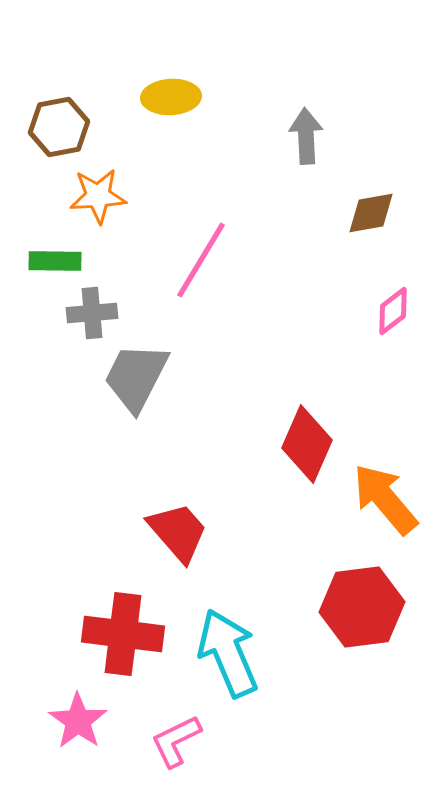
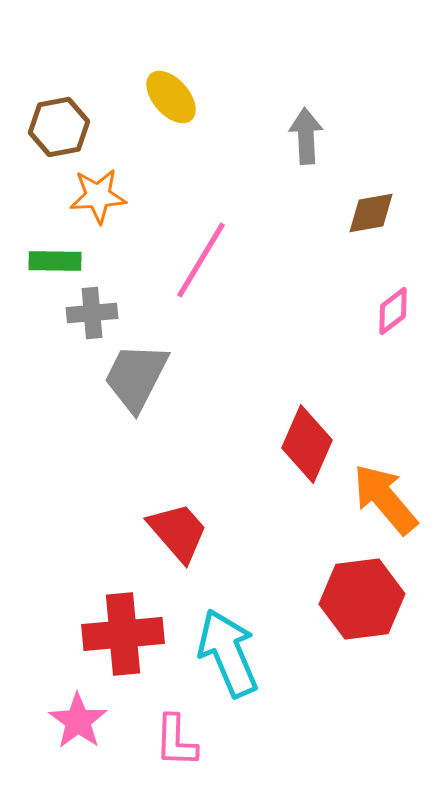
yellow ellipse: rotated 52 degrees clockwise
red hexagon: moved 8 px up
red cross: rotated 12 degrees counterclockwise
pink L-shape: rotated 62 degrees counterclockwise
